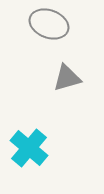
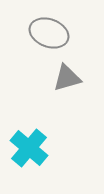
gray ellipse: moved 9 px down
